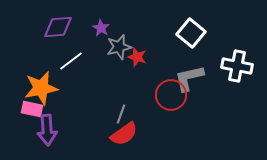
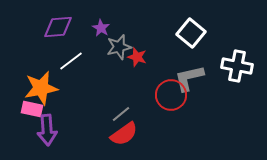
gray line: rotated 30 degrees clockwise
